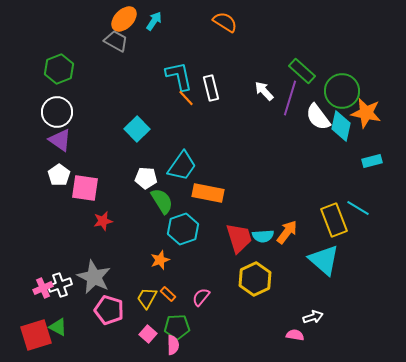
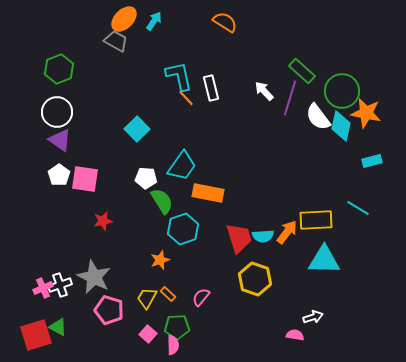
pink square at (85, 188): moved 9 px up
yellow rectangle at (334, 220): moved 18 px left; rotated 72 degrees counterclockwise
cyan triangle at (324, 260): rotated 40 degrees counterclockwise
yellow hexagon at (255, 279): rotated 16 degrees counterclockwise
